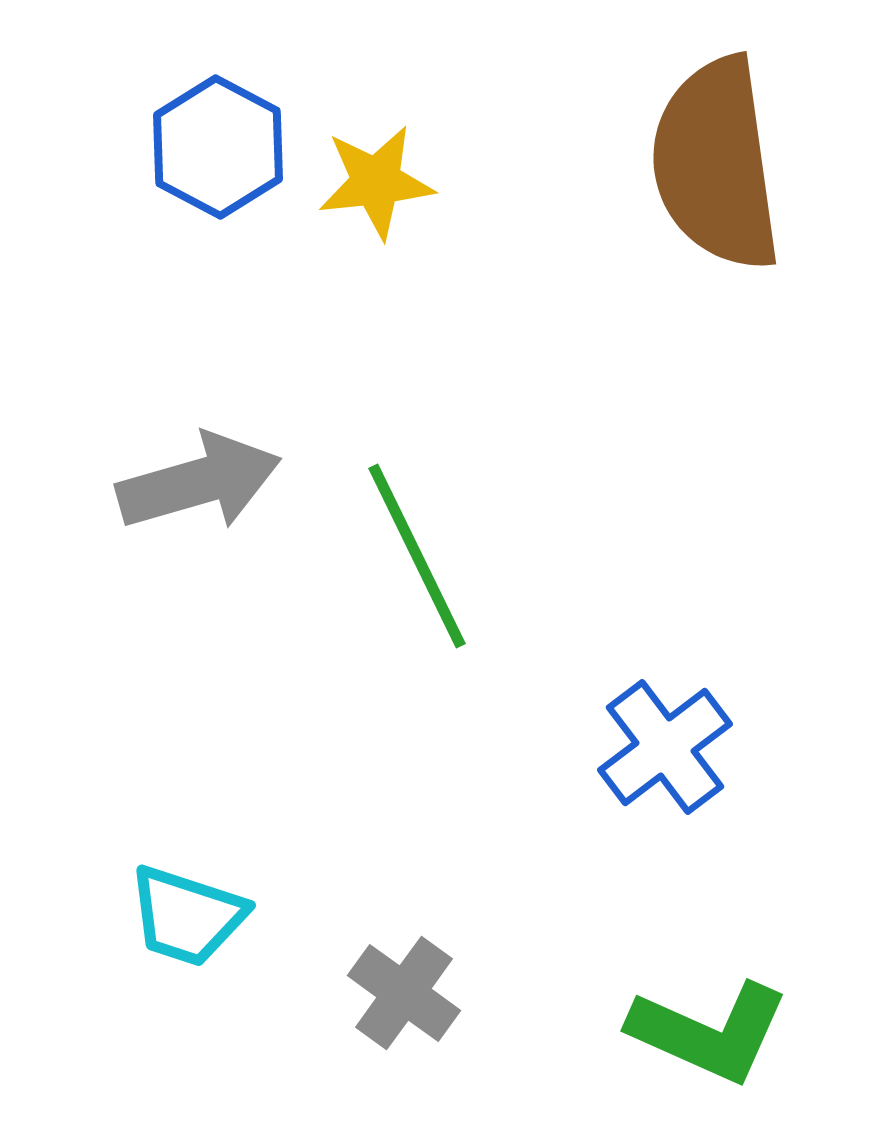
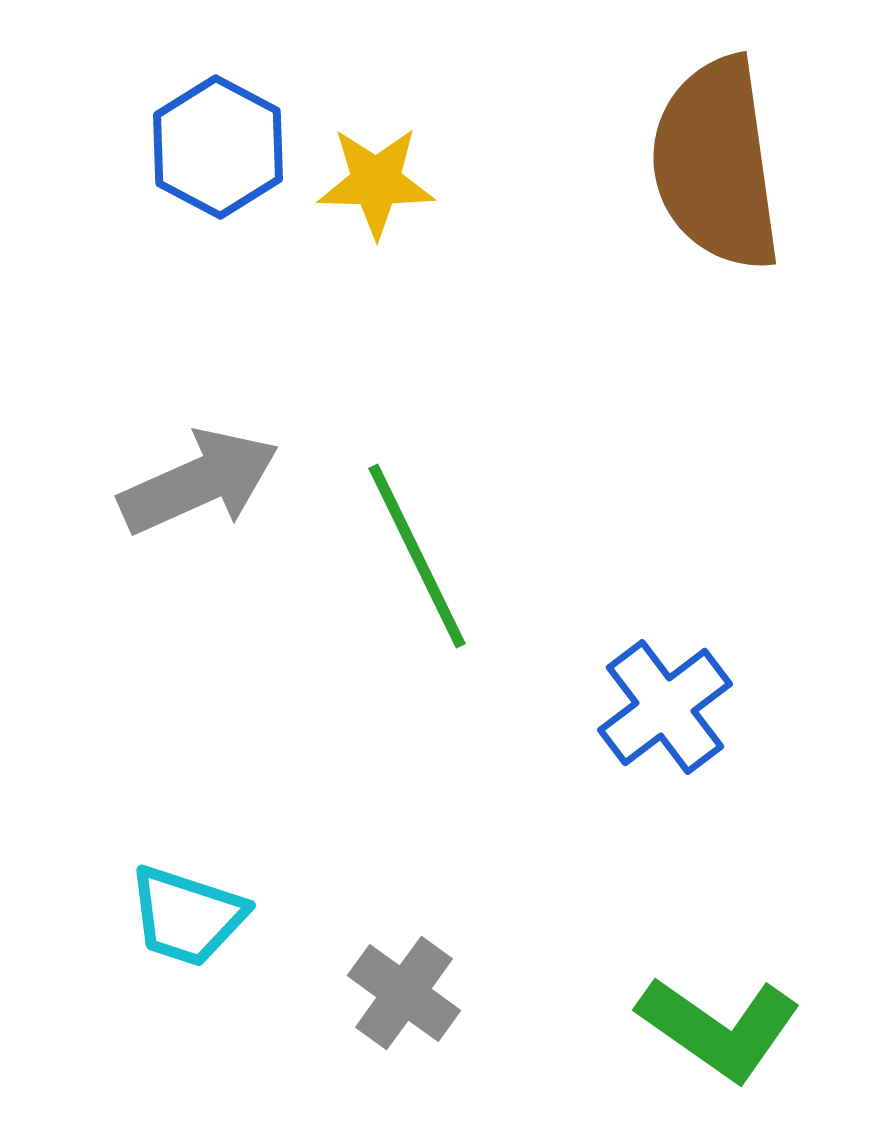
yellow star: rotated 7 degrees clockwise
gray arrow: rotated 8 degrees counterclockwise
blue cross: moved 40 px up
green L-shape: moved 10 px right, 4 px up; rotated 11 degrees clockwise
